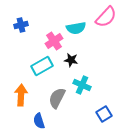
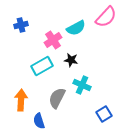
cyan semicircle: rotated 18 degrees counterclockwise
pink cross: moved 1 px left, 1 px up
orange arrow: moved 5 px down
